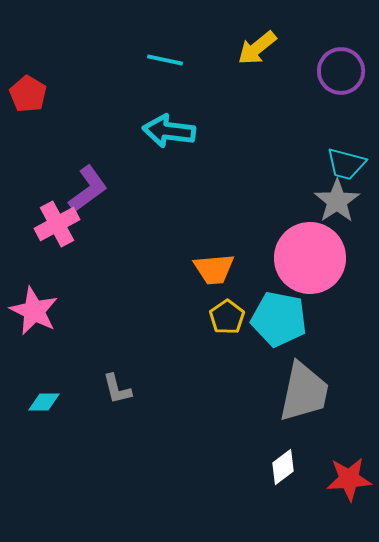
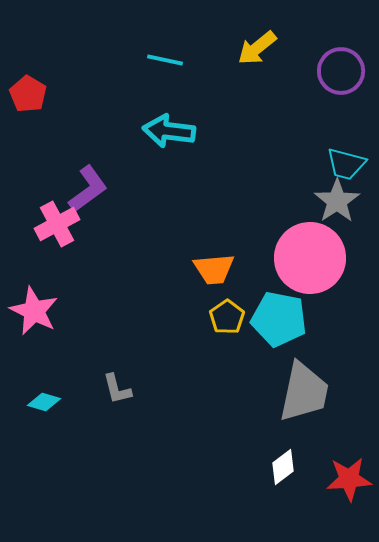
cyan diamond: rotated 16 degrees clockwise
